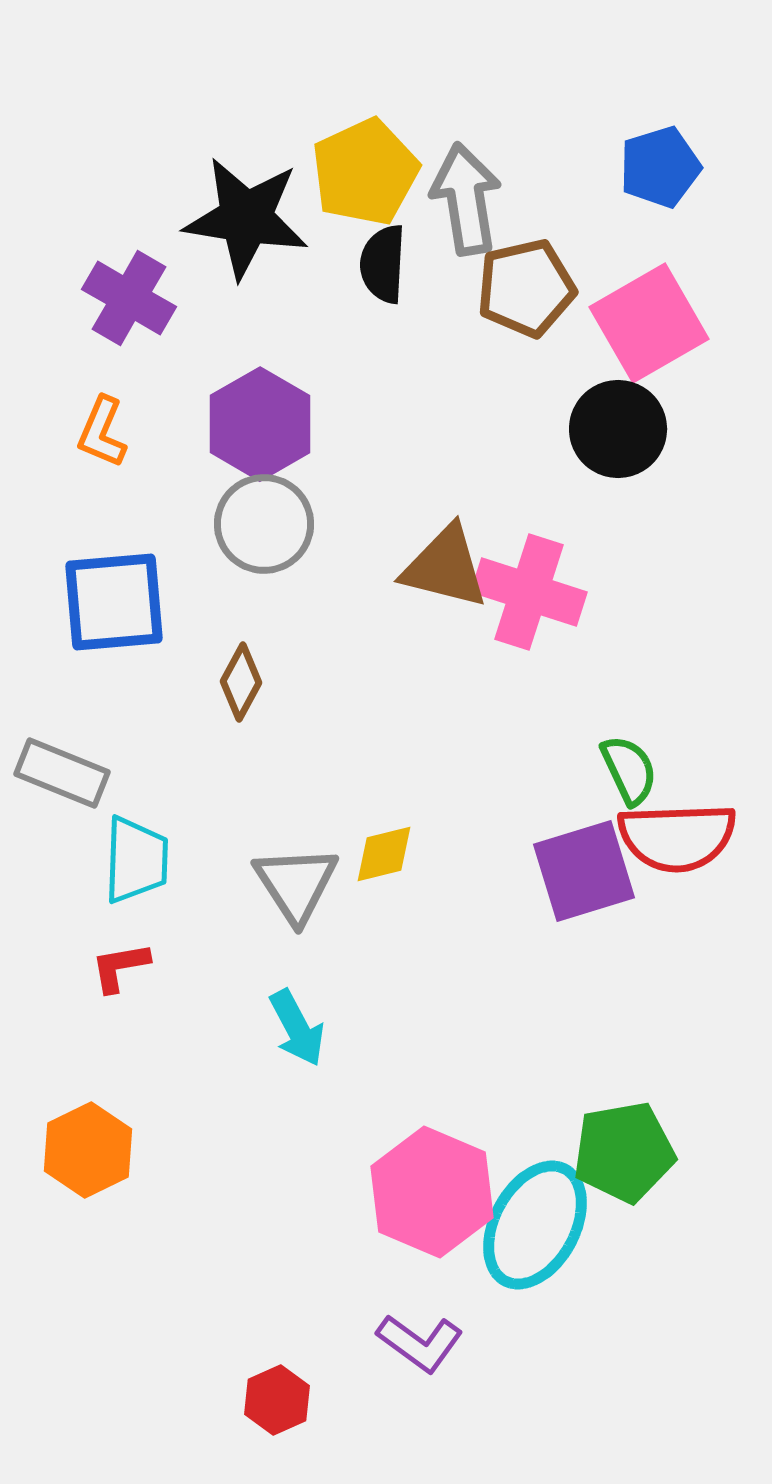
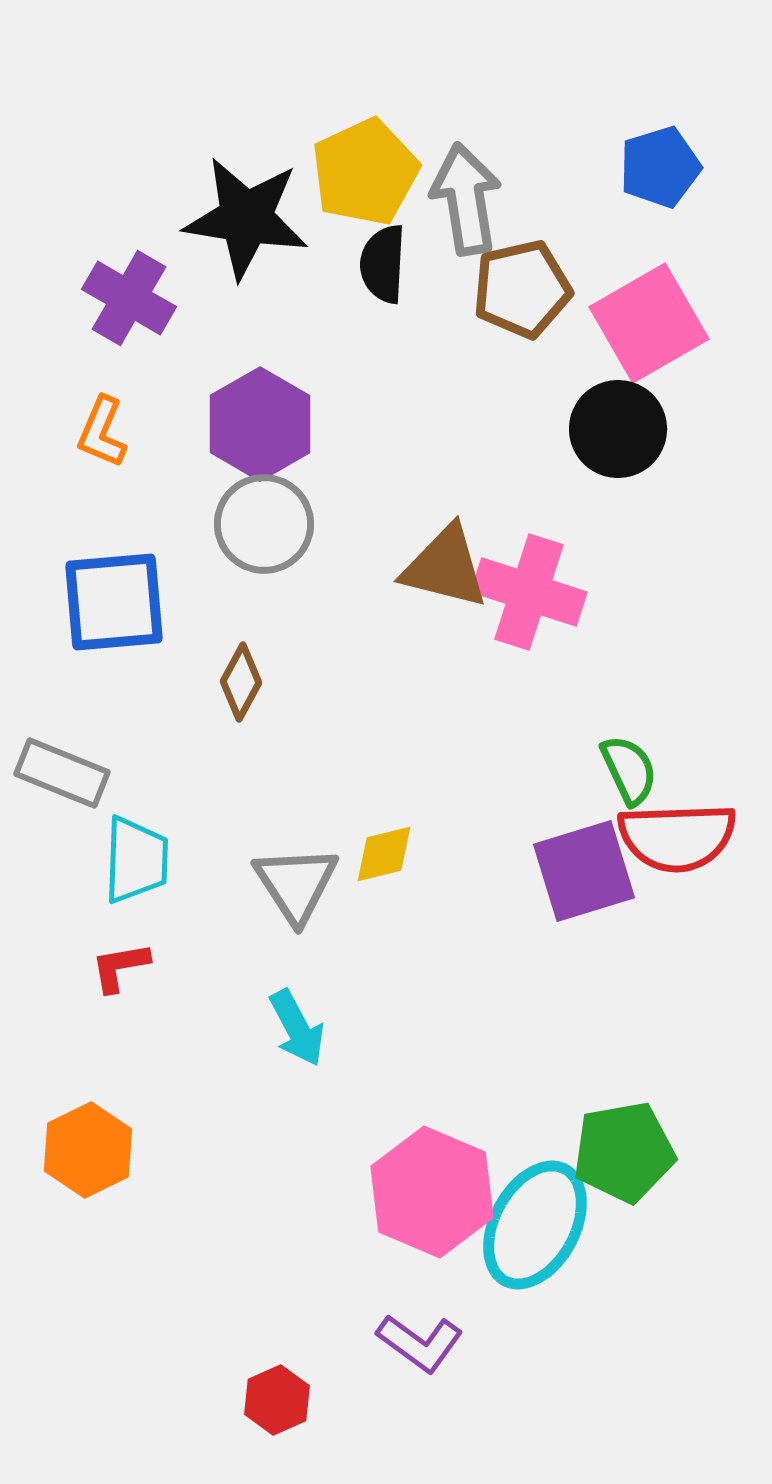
brown pentagon: moved 4 px left, 1 px down
